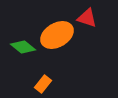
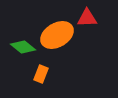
red triangle: rotated 20 degrees counterclockwise
orange rectangle: moved 2 px left, 10 px up; rotated 18 degrees counterclockwise
